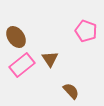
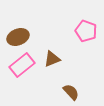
brown ellipse: moved 2 px right; rotated 75 degrees counterclockwise
brown triangle: moved 2 px right; rotated 42 degrees clockwise
brown semicircle: moved 1 px down
